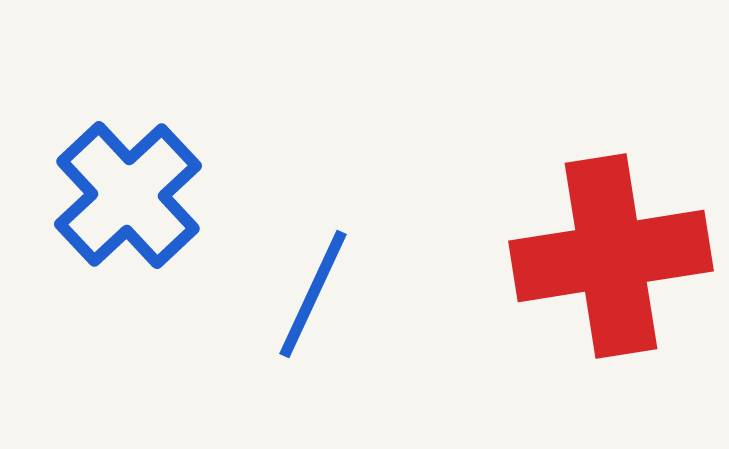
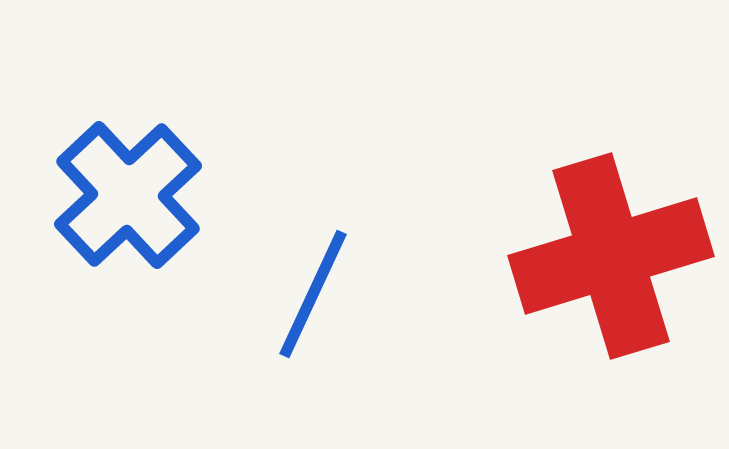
red cross: rotated 8 degrees counterclockwise
